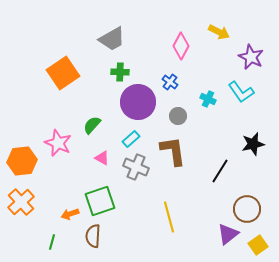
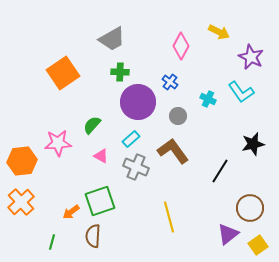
pink star: rotated 28 degrees counterclockwise
brown L-shape: rotated 28 degrees counterclockwise
pink triangle: moved 1 px left, 2 px up
brown circle: moved 3 px right, 1 px up
orange arrow: moved 1 px right, 2 px up; rotated 18 degrees counterclockwise
